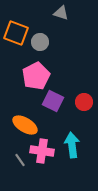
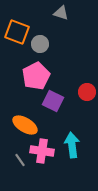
orange square: moved 1 px right, 1 px up
gray circle: moved 2 px down
red circle: moved 3 px right, 10 px up
